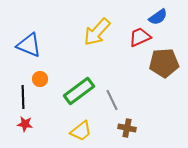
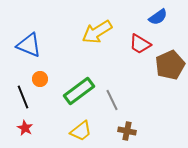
yellow arrow: rotated 16 degrees clockwise
red trapezoid: moved 7 px down; rotated 125 degrees counterclockwise
brown pentagon: moved 6 px right, 2 px down; rotated 20 degrees counterclockwise
black line: rotated 20 degrees counterclockwise
red star: moved 4 px down; rotated 21 degrees clockwise
brown cross: moved 3 px down
